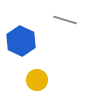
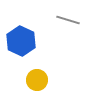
gray line: moved 3 px right
